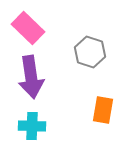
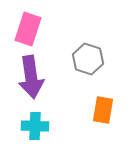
pink rectangle: moved 1 px down; rotated 64 degrees clockwise
gray hexagon: moved 2 px left, 7 px down
cyan cross: moved 3 px right
